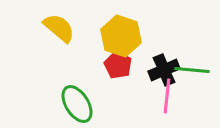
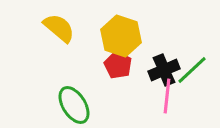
green line: rotated 48 degrees counterclockwise
green ellipse: moved 3 px left, 1 px down
